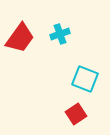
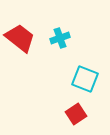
cyan cross: moved 4 px down
red trapezoid: rotated 88 degrees counterclockwise
